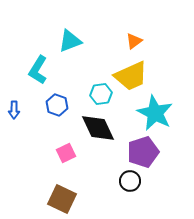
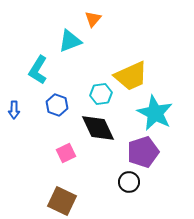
orange triangle: moved 41 px left, 22 px up; rotated 12 degrees counterclockwise
black circle: moved 1 px left, 1 px down
brown square: moved 2 px down
